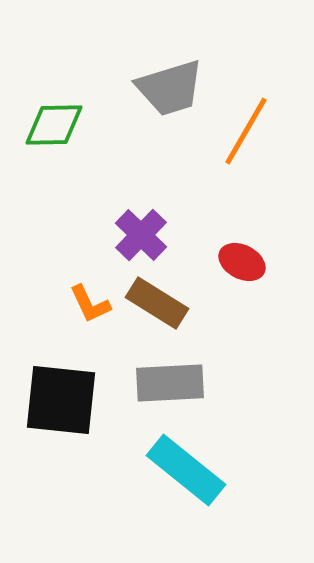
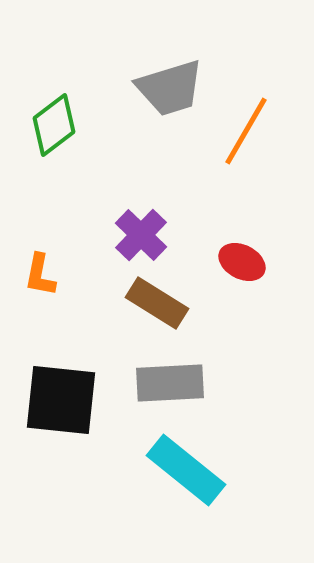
green diamond: rotated 36 degrees counterclockwise
orange L-shape: moved 50 px left, 29 px up; rotated 36 degrees clockwise
